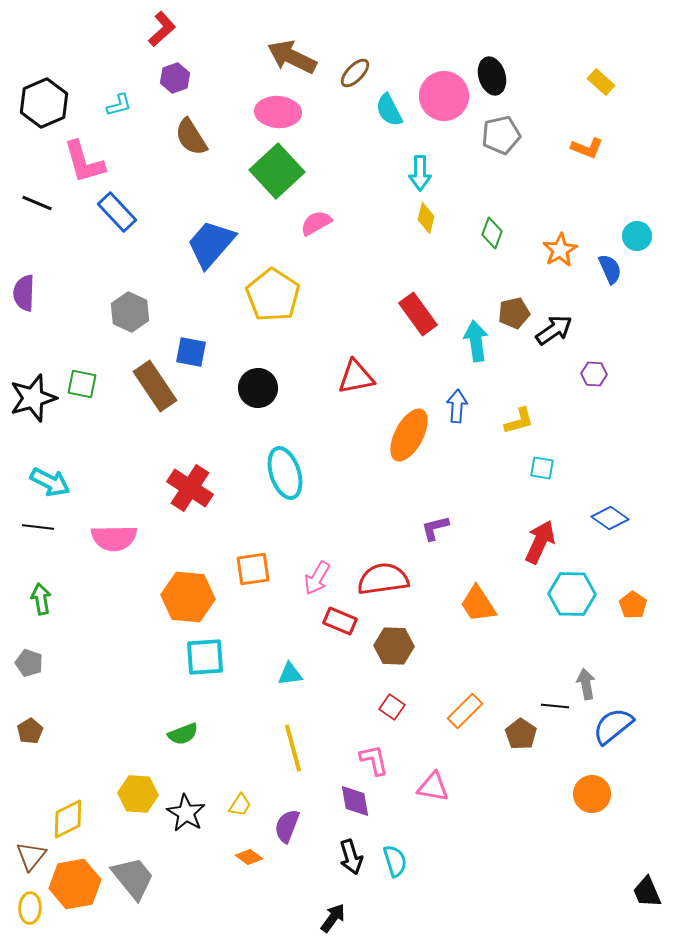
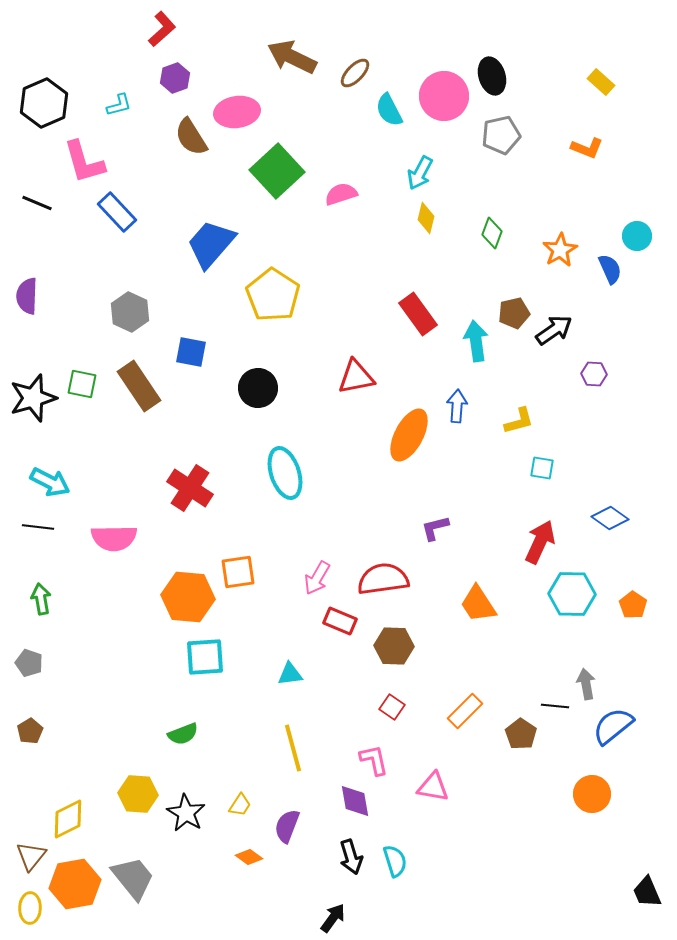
pink ellipse at (278, 112): moved 41 px left; rotated 12 degrees counterclockwise
cyan arrow at (420, 173): rotated 28 degrees clockwise
pink semicircle at (316, 223): moved 25 px right, 29 px up; rotated 12 degrees clockwise
purple semicircle at (24, 293): moved 3 px right, 3 px down
brown rectangle at (155, 386): moved 16 px left
orange square at (253, 569): moved 15 px left, 3 px down
